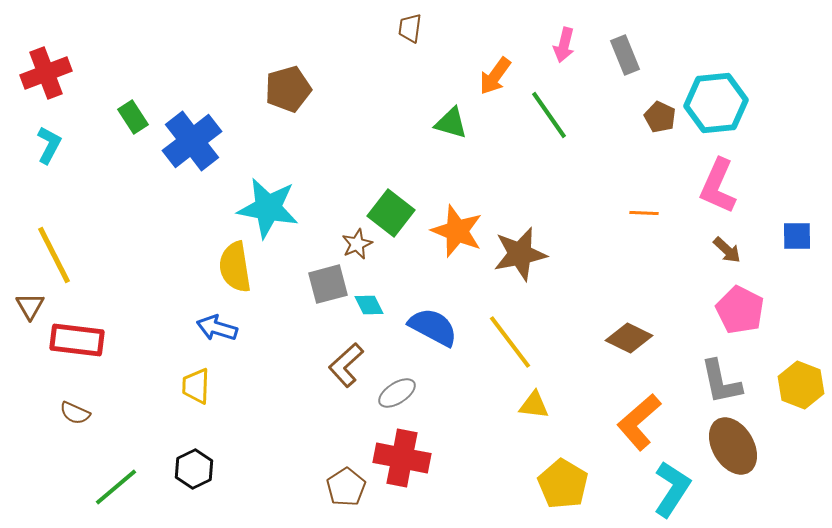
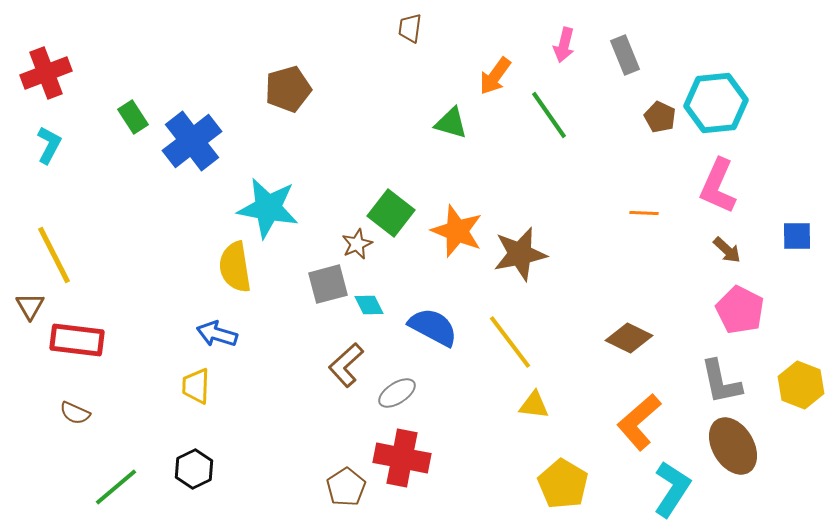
blue arrow at (217, 328): moved 6 px down
